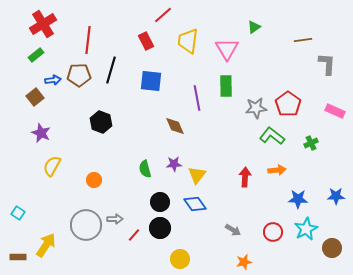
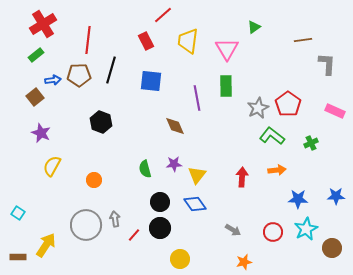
gray star at (256, 108): moved 2 px right; rotated 20 degrees counterclockwise
red arrow at (245, 177): moved 3 px left
gray arrow at (115, 219): rotated 98 degrees counterclockwise
